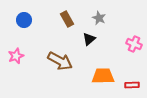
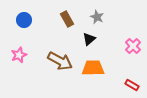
gray star: moved 2 px left, 1 px up
pink cross: moved 1 px left, 2 px down; rotated 21 degrees clockwise
pink star: moved 3 px right, 1 px up
orange trapezoid: moved 10 px left, 8 px up
red rectangle: rotated 32 degrees clockwise
